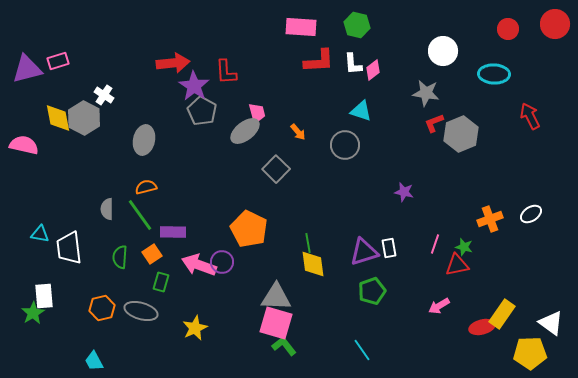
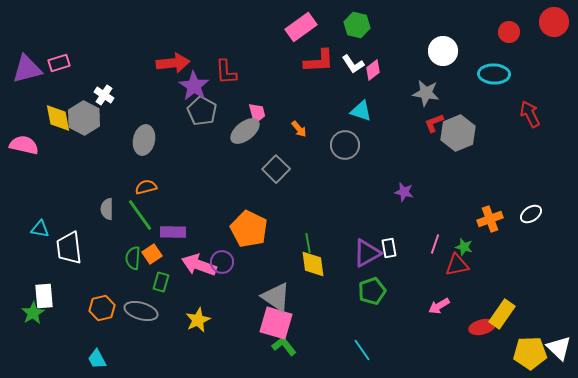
red circle at (555, 24): moved 1 px left, 2 px up
pink rectangle at (301, 27): rotated 40 degrees counterclockwise
red circle at (508, 29): moved 1 px right, 3 px down
pink rectangle at (58, 61): moved 1 px right, 2 px down
white L-shape at (353, 64): rotated 30 degrees counterclockwise
red arrow at (530, 116): moved 2 px up
orange arrow at (298, 132): moved 1 px right, 3 px up
gray hexagon at (461, 134): moved 3 px left, 1 px up
cyan triangle at (40, 234): moved 5 px up
purple triangle at (364, 252): moved 3 px right, 1 px down; rotated 12 degrees counterclockwise
green semicircle at (120, 257): moved 13 px right, 1 px down
gray triangle at (276, 297): rotated 32 degrees clockwise
white triangle at (551, 323): moved 8 px right, 25 px down; rotated 8 degrees clockwise
yellow star at (195, 328): moved 3 px right, 8 px up
cyan trapezoid at (94, 361): moved 3 px right, 2 px up
